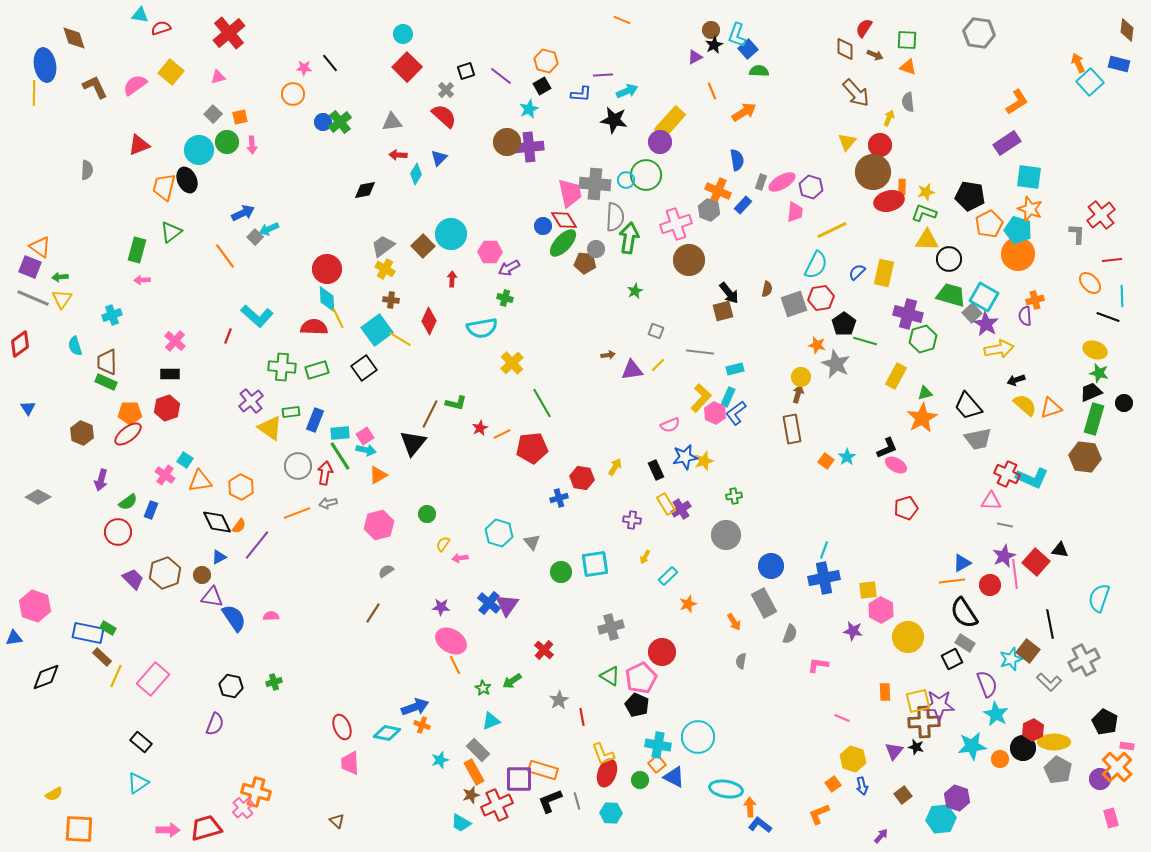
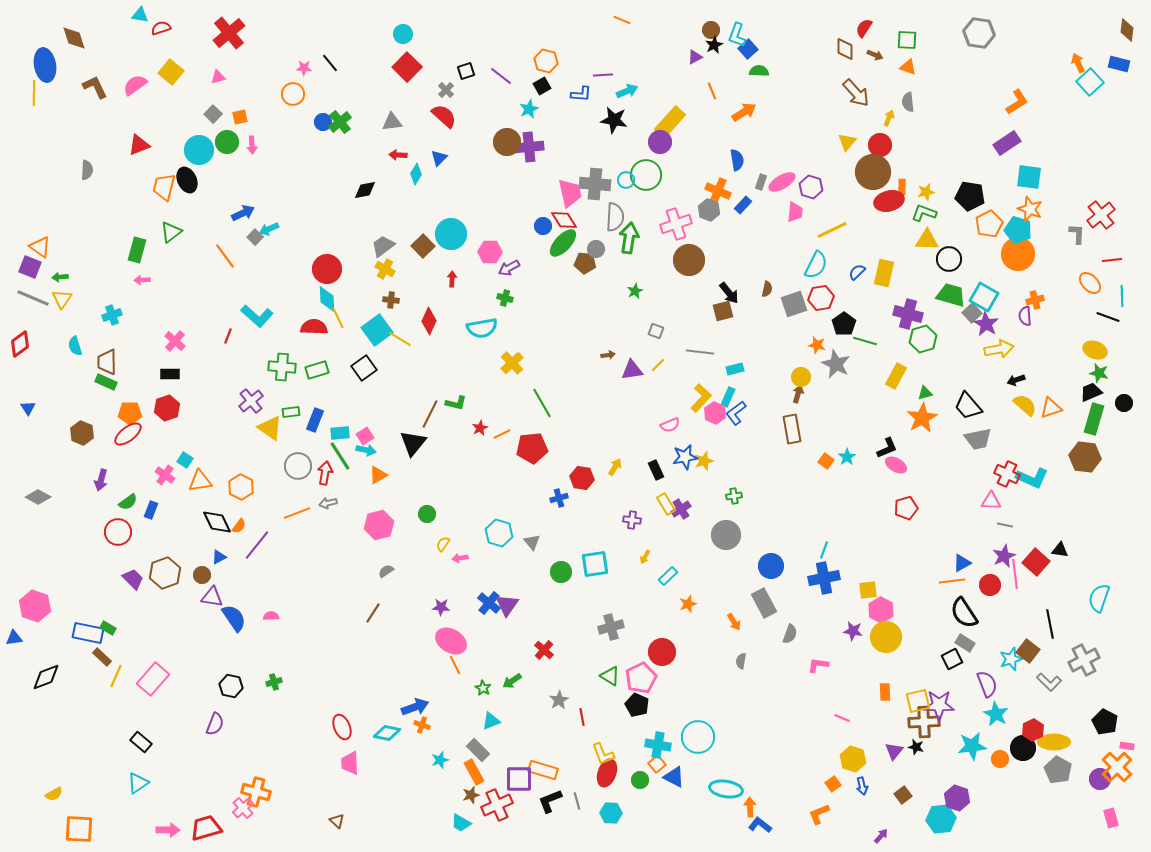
yellow circle at (908, 637): moved 22 px left
